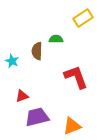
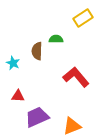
cyan star: moved 1 px right, 2 px down
red L-shape: rotated 20 degrees counterclockwise
red triangle: moved 4 px left; rotated 24 degrees clockwise
purple trapezoid: rotated 10 degrees counterclockwise
